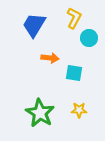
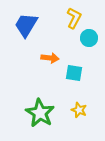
blue trapezoid: moved 8 px left
yellow star: rotated 21 degrees clockwise
